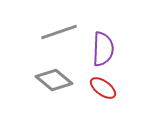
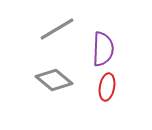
gray line: moved 2 px left, 3 px up; rotated 12 degrees counterclockwise
red ellipse: moved 4 px right, 1 px up; rotated 64 degrees clockwise
